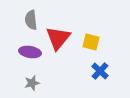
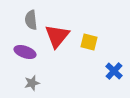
red triangle: moved 1 px left, 2 px up
yellow square: moved 2 px left
purple ellipse: moved 5 px left; rotated 10 degrees clockwise
blue cross: moved 14 px right
